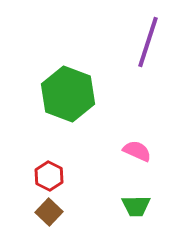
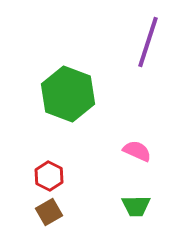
brown square: rotated 16 degrees clockwise
